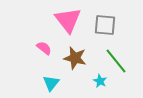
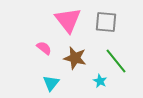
gray square: moved 1 px right, 3 px up
